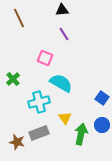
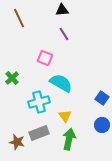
green cross: moved 1 px left, 1 px up
yellow triangle: moved 2 px up
green arrow: moved 12 px left, 5 px down
